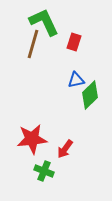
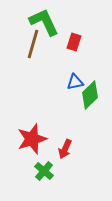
blue triangle: moved 1 px left, 2 px down
red star: rotated 12 degrees counterclockwise
red arrow: rotated 12 degrees counterclockwise
green cross: rotated 18 degrees clockwise
